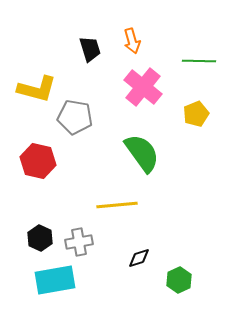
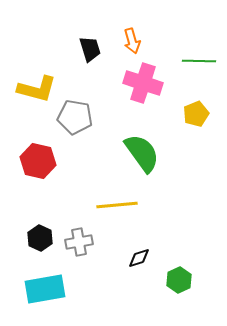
pink cross: moved 4 px up; rotated 21 degrees counterclockwise
cyan rectangle: moved 10 px left, 9 px down
